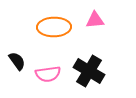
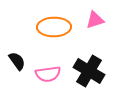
pink triangle: rotated 12 degrees counterclockwise
